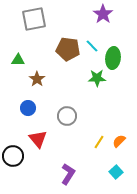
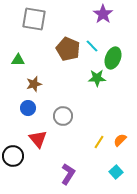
gray square: rotated 20 degrees clockwise
brown pentagon: rotated 15 degrees clockwise
green ellipse: rotated 15 degrees clockwise
brown star: moved 3 px left, 5 px down; rotated 21 degrees clockwise
gray circle: moved 4 px left
orange semicircle: moved 1 px right, 1 px up
